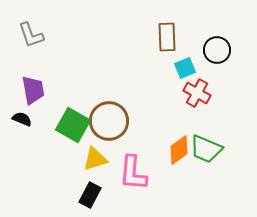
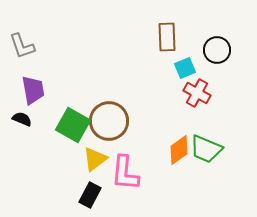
gray L-shape: moved 9 px left, 11 px down
yellow triangle: rotated 20 degrees counterclockwise
pink L-shape: moved 8 px left
